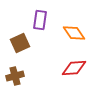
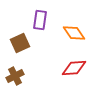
brown cross: rotated 12 degrees counterclockwise
